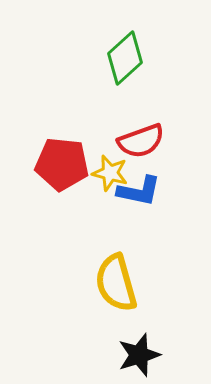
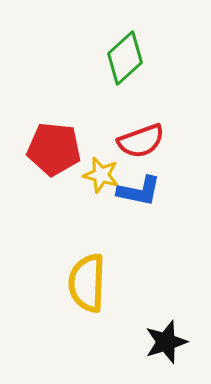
red pentagon: moved 8 px left, 15 px up
yellow star: moved 9 px left, 2 px down
yellow semicircle: moved 29 px left; rotated 18 degrees clockwise
black star: moved 27 px right, 13 px up
